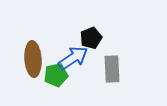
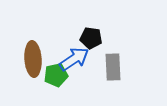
black pentagon: rotated 30 degrees clockwise
blue arrow: moved 1 px right, 1 px down
gray rectangle: moved 1 px right, 2 px up
